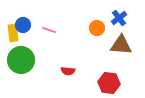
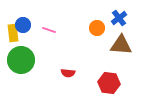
red semicircle: moved 2 px down
